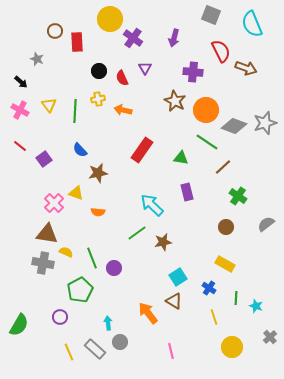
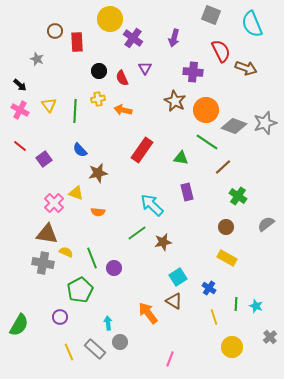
black arrow at (21, 82): moved 1 px left, 3 px down
yellow rectangle at (225, 264): moved 2 px right, 6 px up
green line at (236, 298): moved 6 px down
pink line at (171, 351): moved 1 px left, 8 px down; rotated 35 degrees clockwise
